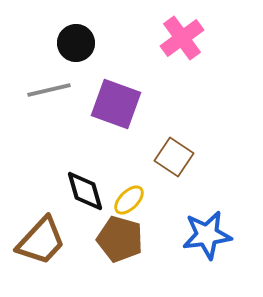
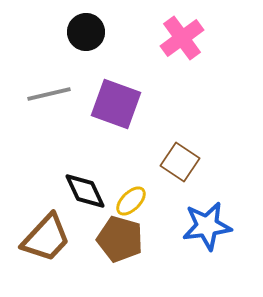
black circle: moved 10 px right, 11 px up
gray line: moved 4 px down
brown square: moved 6 px right, 5 px down
black diamond: rotated 9 degrees counterclockwise
yellow ellipse: moved 2 px right, 1 px down
blue star: moved 9 px up
brown trapezoid: moved 5 px right, 3 px up
